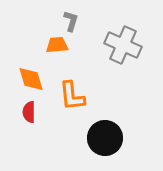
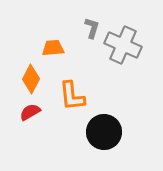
gray L-shape: moved 21 px right, 7 px down
orange trapezoid: moved 4 px left, 3 px down
orange diamond: rotated 44 degrees clockwise
red semicircle: moved 1 px right; rotated 60 degrees clockwise
black circle: moved 1 px left, 6 px up
